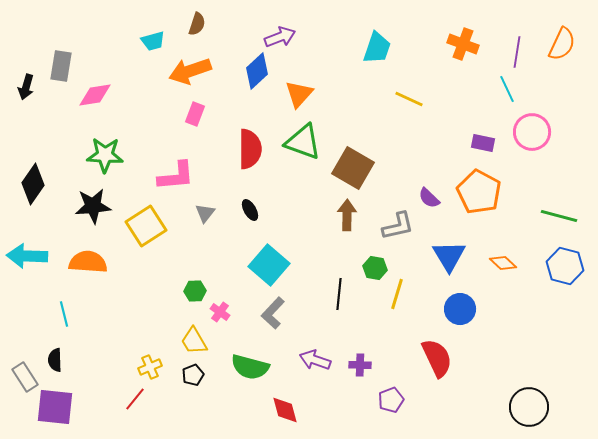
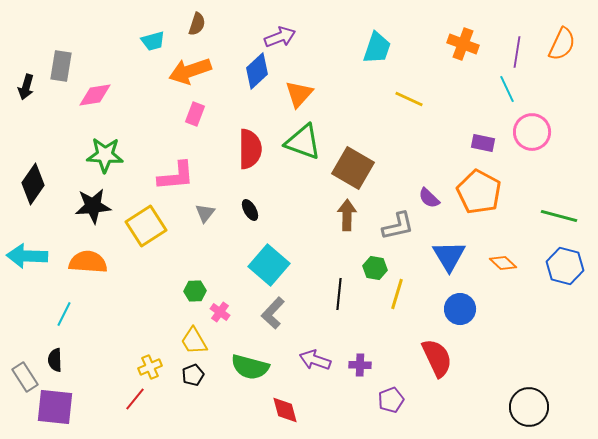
cyan line at (64, 314): rotated 40 degrees clockwise
